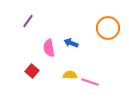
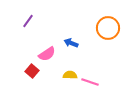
pink semicircle: moved 2 px left, 6 px down; rotated 114 degrees counterclockwise
